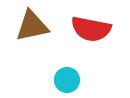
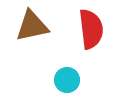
red semicircle: rotated 108 degrees counterclockwise
